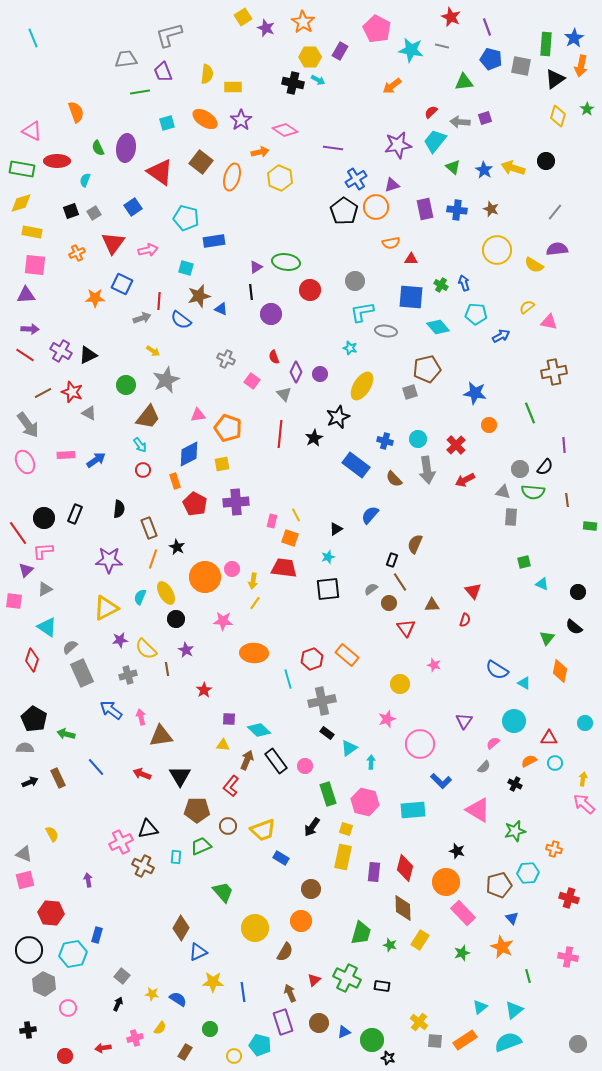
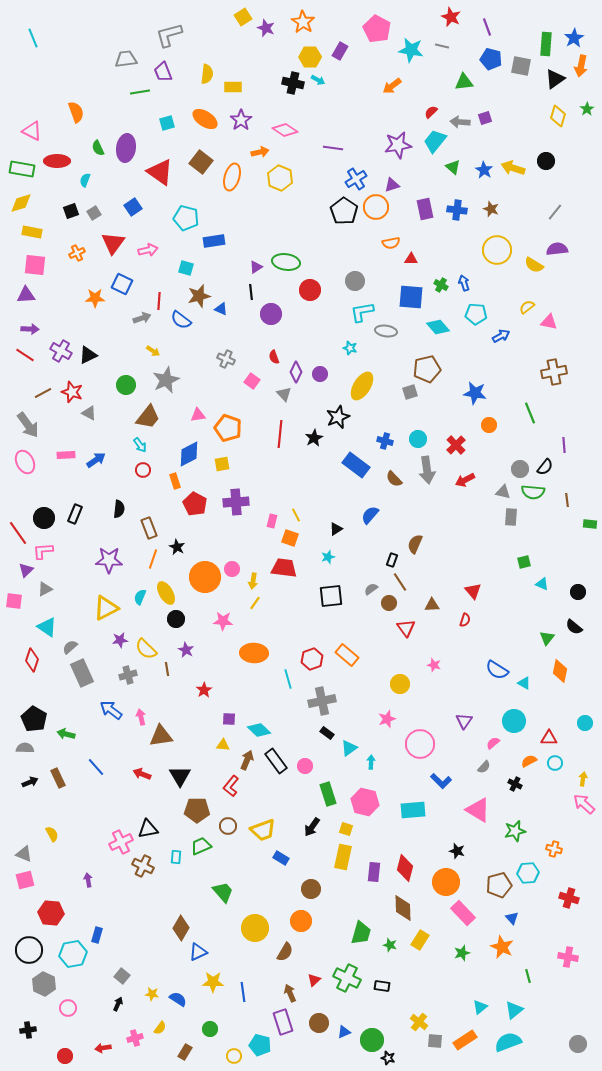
green rectangle at (590, 526): moved 2 px up
black square at (328, 589): moved 3 px right, 7 px down
